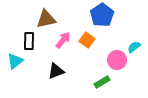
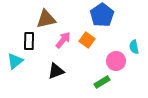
cyan semicircle: rotated 64 degrees counterclockwise
pink circle: moved 1 px left, 1 px down
